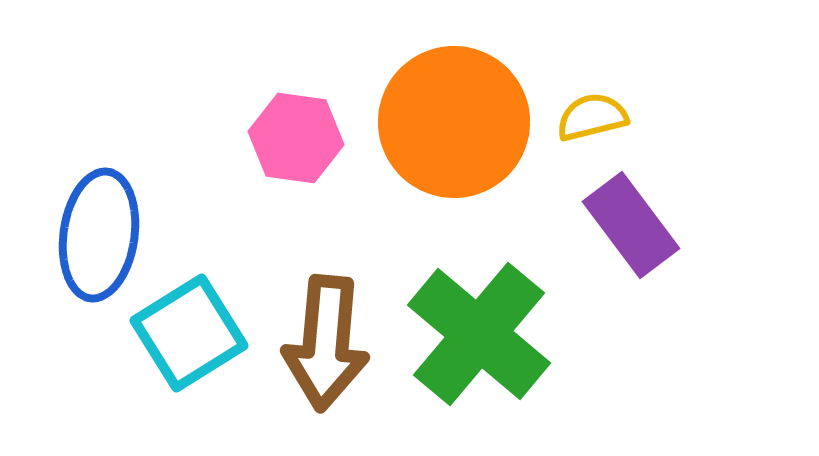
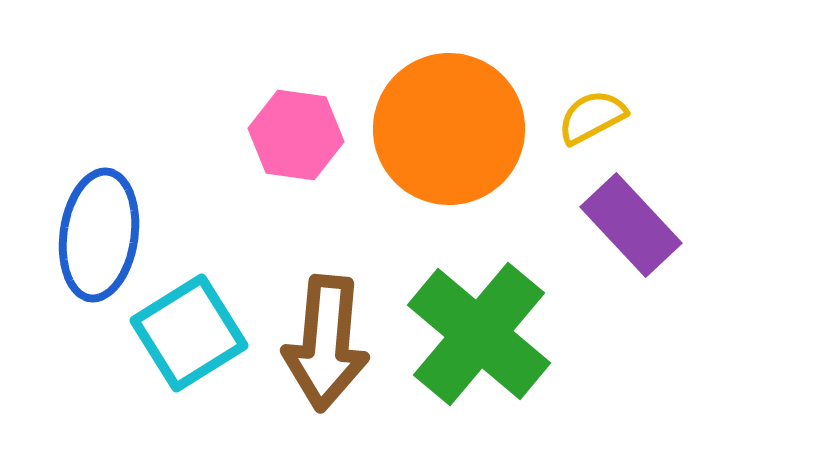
yellow semicircle: rotated 14 degrees counterclockwise
orange circle: moved 5 px left, 7 px down
pink hexagon: moved 3 px up
purple rectangle: rotated 6 degrees counterclockwise
